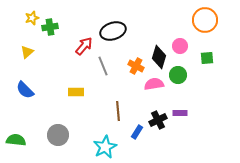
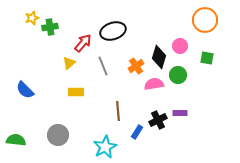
red arrow: moved 1 px left, 3 px up
yellow triangle: moved 42 px right, 11 px down
green square: rotated 16 degrees clockwise
orange cross: rotated 28 degrees clockwise
